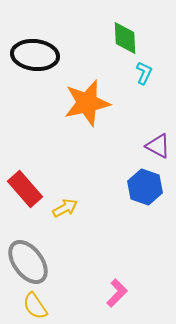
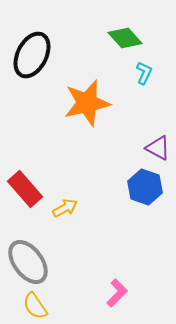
green diamond: rotated 40 degrees counterclockwise
black ellipse: moved 3 px left; rotated 69 degrees counterclockwise
purple triangle: moved 2 px down
